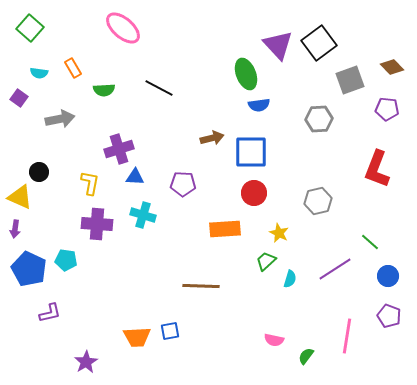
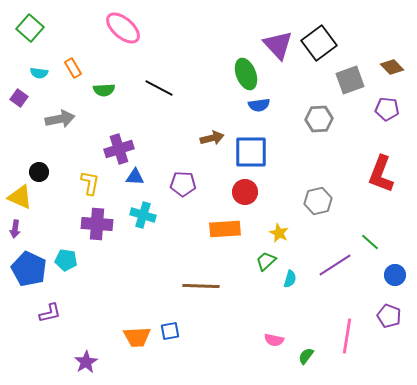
red L-shape at (377, 169): moved 4 px right, 5 px down
red circle at (254, 193): moved 9 px left, 1 px up
purple line at (335, 269): moved 4 px up
blue circle at (388, 276): moved 7 px right, 1 px up
